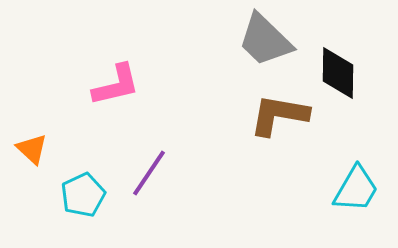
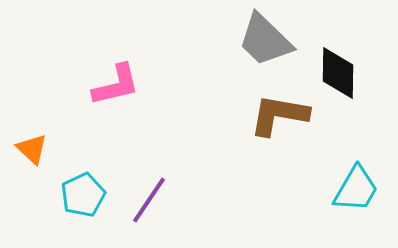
purple line: moved 27 px down
